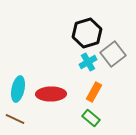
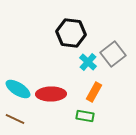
black hexagon: moved 16 px left; rotated 24 degrees clockwise
cyan cross: rotated 18 degrees counterclockwise
cyan ellipse: rotated 70 degrees counterclockwise
green rectangle: moved 6 px left, 2 px up; rotated 30 degrees counterclockwise
